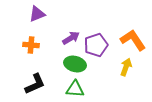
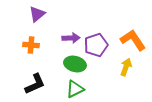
purple triangle: rotated 18 degrees counterclockwise
purple arrow: rotated 30 degrees clockwise
green triangle: rotated 30 degrees counterclockwise
